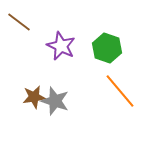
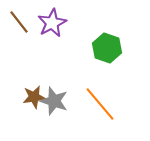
brown line: rotated 15 degrees clockwise
purple star: moved 9 px left, 23 px up; rotated 20 degrees clockwise
orange line: moved 20 px left, 13 px down
gray star: moved 1 px left
